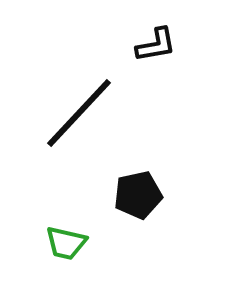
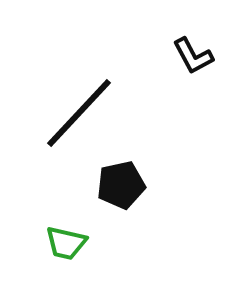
black L-shape: moved 37 px right, 11 px down; rotated 72 degrees clockwise
black pentagon: moved 17 px left, 10 px up
